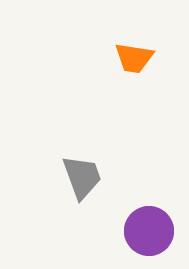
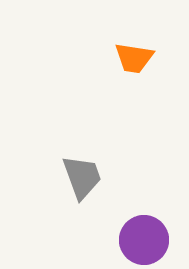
purple circle: moved 5 px left, 9 px down
